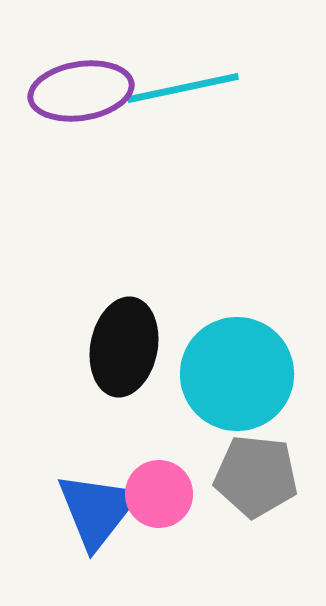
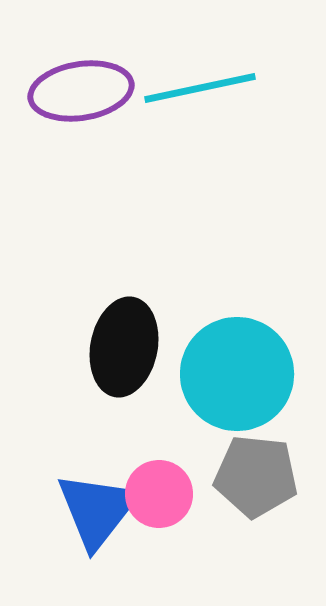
cyan line: moved 17 px right
